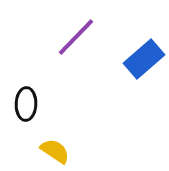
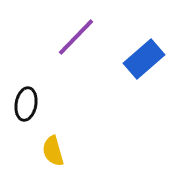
black ellipse: rotated 8 degrees clockwise
yellow semicircle: moved 2 px left; rotated 140 degrees counterclockwise
